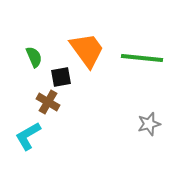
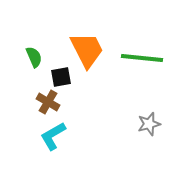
orange trapezoid: rotated 9 degrees clockwise
cyan L-shape: moved 25 px right
